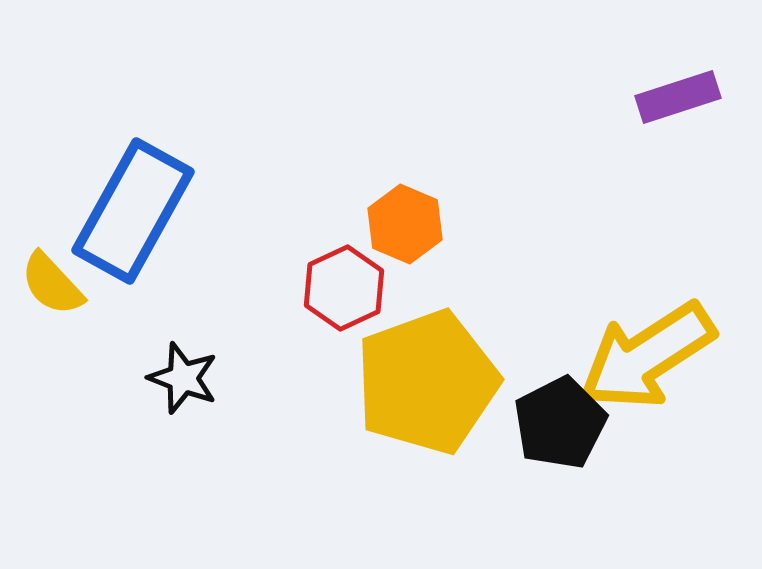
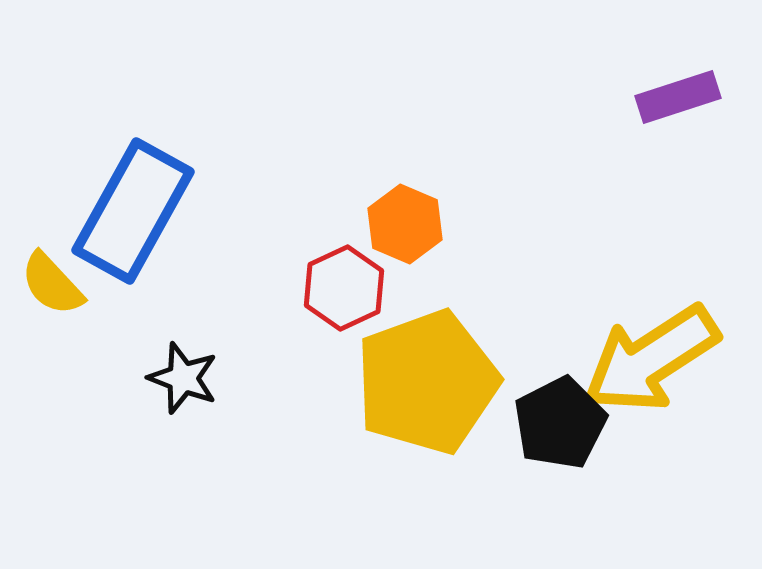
yellow arrow: moved 4 px right, 3 px down
